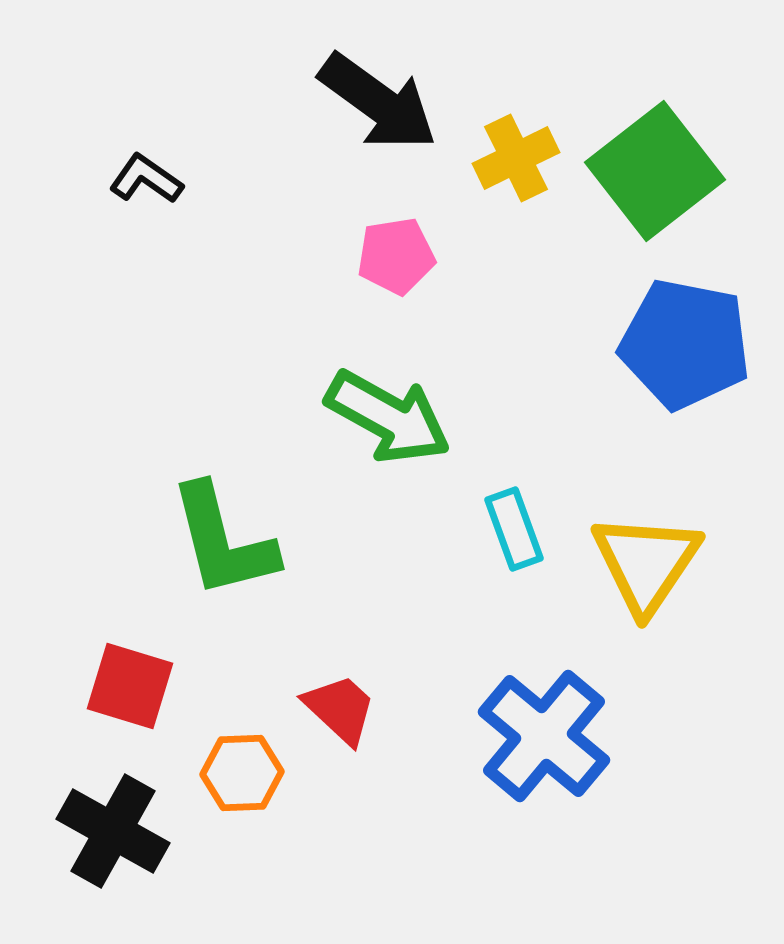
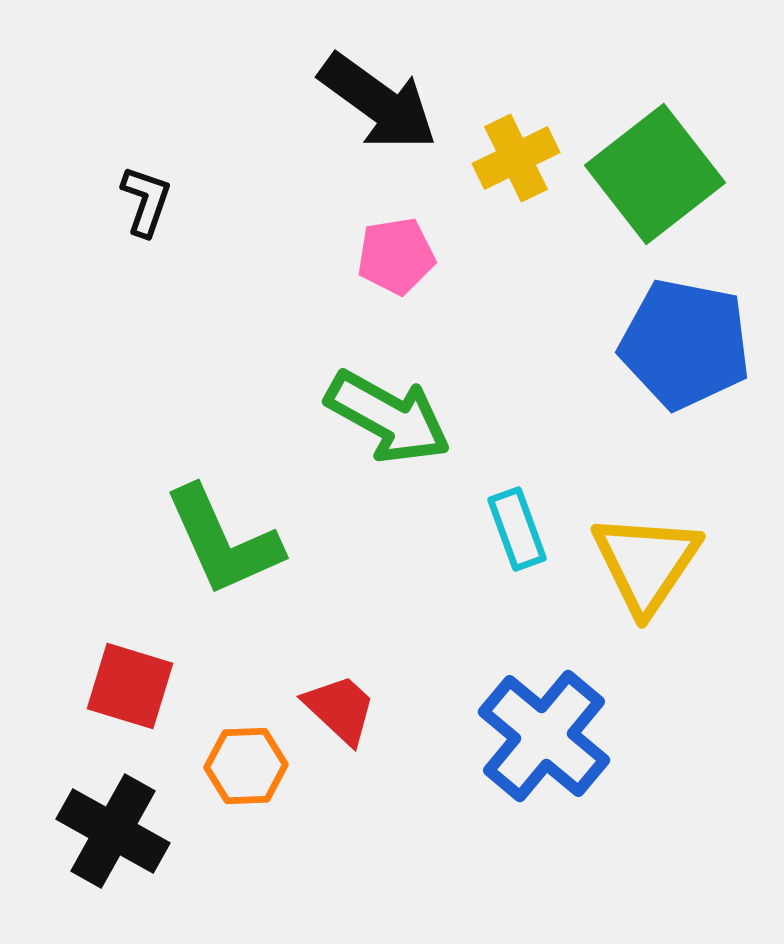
green square: moved 3 px down
black L-shape: moved 22 px down; rotated 74 degrees clockwise
cyan rectangle: moved 3 px right
green L-shape: rotated 10 degrees counterclockwise
orange hexagon: moved 4 px right, 7 px up
